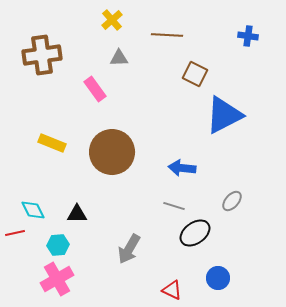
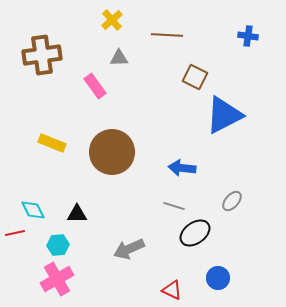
brown square: moved 3 px down
pink rectangle: moved 3 px up
gray arrow: rotated 36 degrees clockwise
